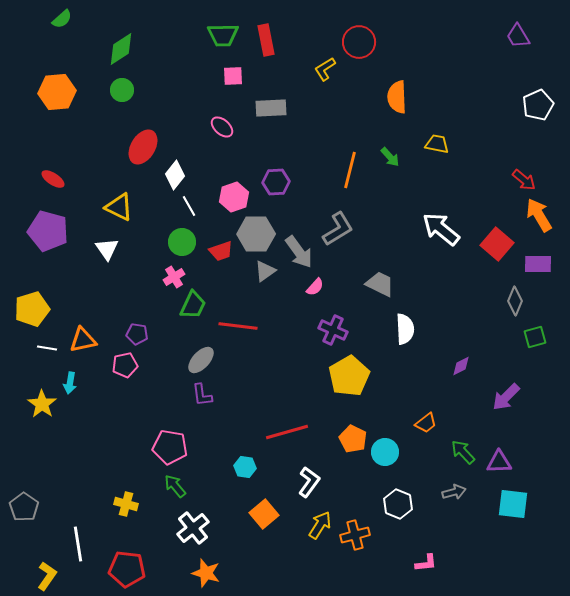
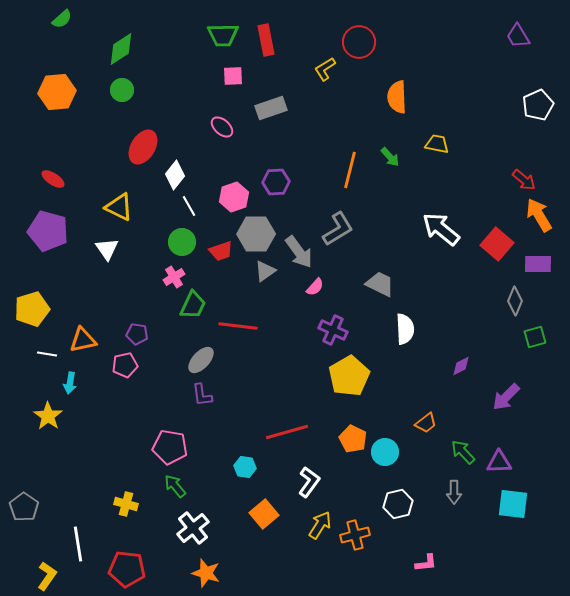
gray rectangle at (271, 108): rotated 16 degrees counterclockwise
white line at (47, 348): moved 6 px down
yellow star at (42, 404): moved 6 px right, 12 px down
gray arrow at (454, 492): rotated 105 degrees clockwise
white hexagon at (398, 504): rotated 24 degrees clockwise
